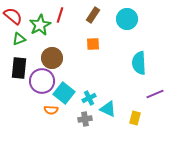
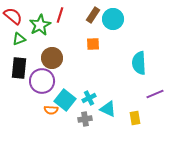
cyan circle: moved 14 px left
cyan square: moved 1 px right, 7 px down
yellow rectangle: rotated 24 degrees counterclockwise
